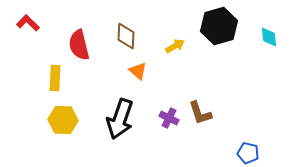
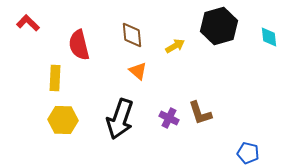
brown diamond: moved 6 px right, 1 px up; rotated 8 degrees counterclockwise
